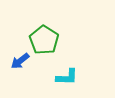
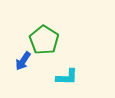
blue arrow: moved 3 px right; rotated 18 degrees counterclockwise
